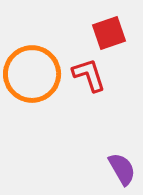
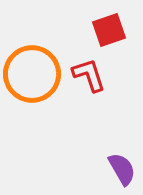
red square: moved 3 px up
